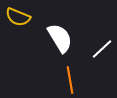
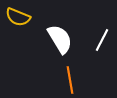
white semicircle: moved 1 px down
white line: moved 9 px up; rotated 20 degrees counterclockwise
